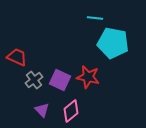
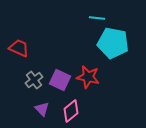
cyan line: moved 2 px right
red trapezoid: moved 2 px right, 9 px up
purple triangle: moved 1 px up
